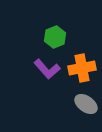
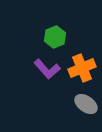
orange cross: rotated 12 degrees counterclockwise
